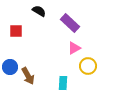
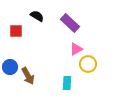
black semicircle: moved 2 px left, 5 px down
pink triangle: moved 2 px right, 1 px down
yellow circle: moved 2 px up
cyan rectangle: moved 4 px right
